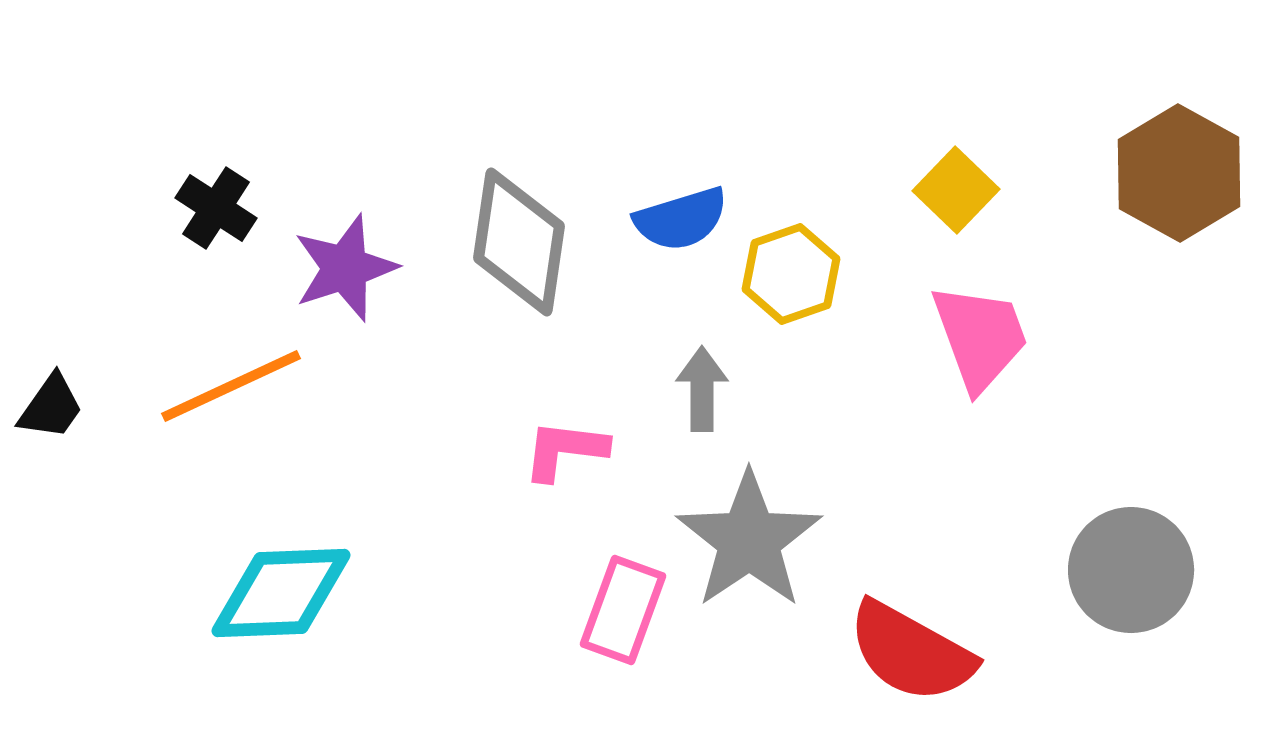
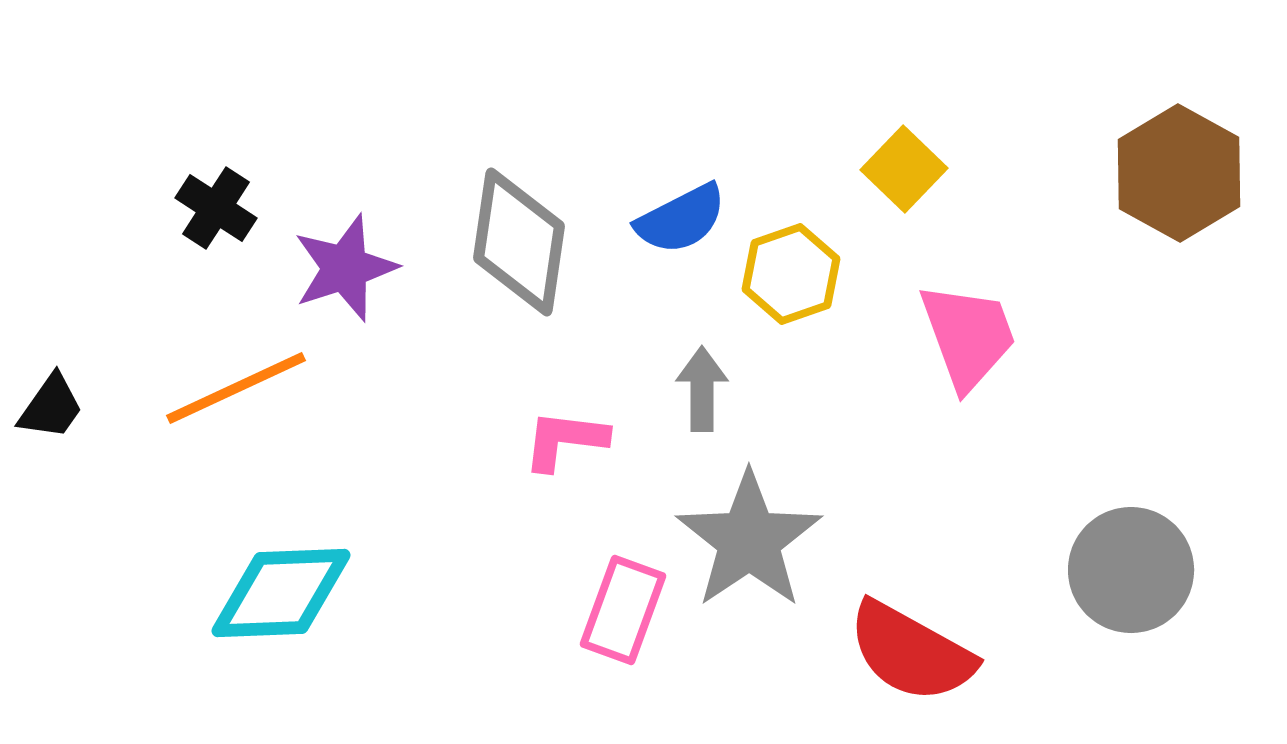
yellow square: moved 52 px left, 21 px up
blue semicircle: rotated 10 degrees counterclockwise
pink trapezoid: moved 12 px left, 1 px up
orange line: moved 5 px right, 2 px down
pink L-shape: moved 10 px up
